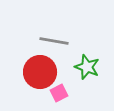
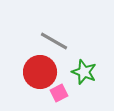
gray line: rotated 20 degrees clockwise
green star: moved 3 px left, 5 px down
